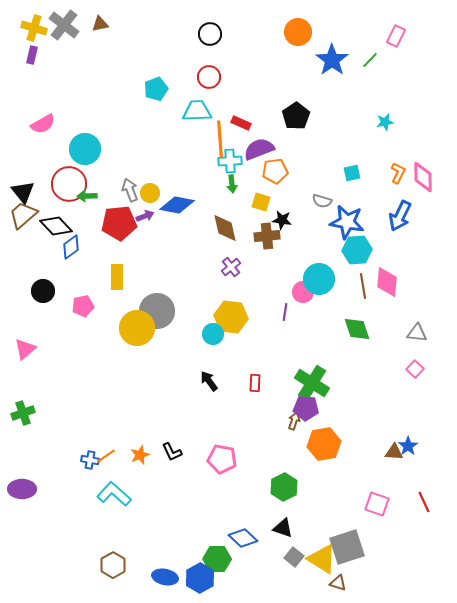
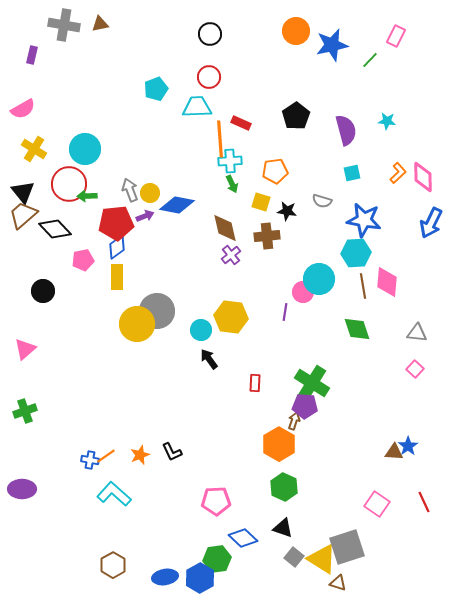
gray cross at (64, 25): rotated 28 degrees counterclockwise
yellow cross at (34, 28): moved 121 px down; rotated 15 degrees clockwise
orange circle at (298, 32): moved 2 px left, 1 px up
blue star at (332, 60): moved 15 px up; rotated 24 degrees clockwise
cyan trapezoid at (197, 111): moved 4 px up
cyan star at (385, 122): moved 2 px right, 1 px up; rotated 18 degrees clockwise
pink semicircle at (43, 124): moved 20 px left, 15 px up
purple semicircle at (259, 149): moved 87 px right, 19 px up; rotated 96 degrees clockwise
orange L-shape at (398, 173): rotated 20 degrees clockwise
green arrow at (232, 184): rotated 18 degrees counterclockwise
blue arrow at (400, 216): moved 31 px right, 7 px down
black star at (282, 220): moved 5 px right, 9 px up
blue star at (347, 222): moved 17 px right, 2 px up
red pentagon at (119, 223): moved 3 px left
black diamond at (56, 226): moved 1 px left, 3 px down
blue diamond at (71, 247): moved 46 px right
cyan hexagon at (357, 250): moved 1 px left, 3 px down
purple cross at (231, 267): moved 12 px up
pink pentagon at (83, 306): moved 46 px up
yellow circle at (137, 328): moved 4 px up
cyan circle at (213, 334): moved 12 px left, 4 px up
black arrow at (209, 381): moved 22 px up
purple pentagon at (306, 408): moved 1 px left, 2 px up
green cross at (23, 413): moved 2 px right, 2 px up
orange hexagon at (324, 444): moved 45 px left; rotated 20 degrees counterclockwise
pink pentagon at (222, 459): moved 6 px left, 42 px down; rotated 12 degrees counterclockwise
green hexagon at (284, 487): rotated 8 degrees counterclockwise
pink square at (377, 504): rotated 15 degrees clockwise
green hexagon at (217, 559): rotated 8 degrees counterclockwise
blue ellipse at (165, 577): rotated 20 degrees counterclockwise
